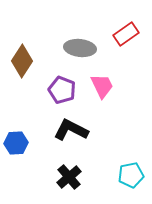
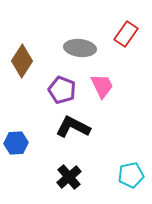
red rectangle: rotated 20 degrees counterclockwise
black L-shape: moved 2 px right, 3 px up
